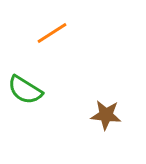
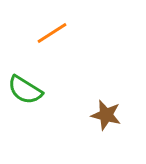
brown star: rotated 8 degrees clockwise
